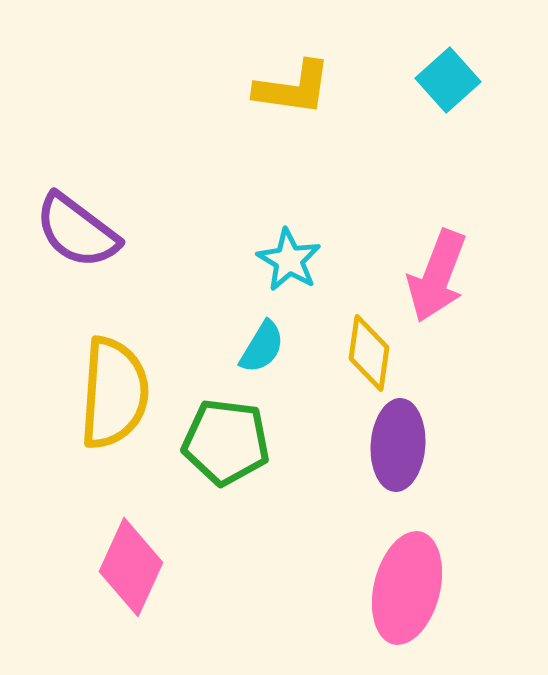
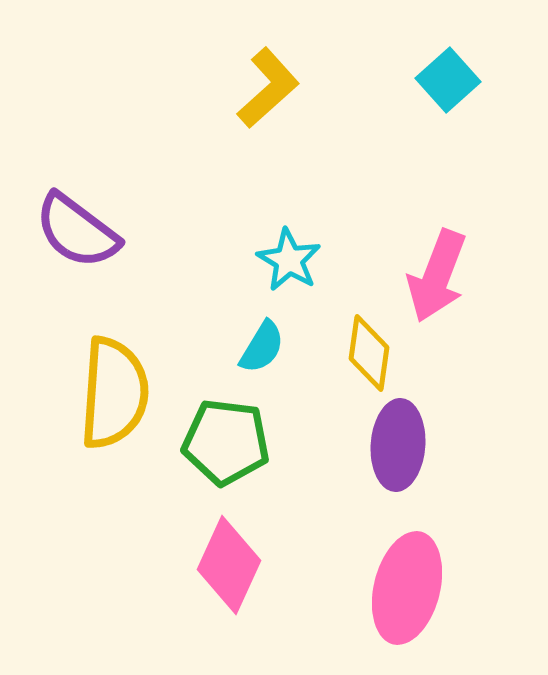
yellow L-shape: moved 25 px left; rotated 50 degrees counterclockwise
pink diamond: moved 98 px right, 2 px up
